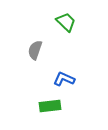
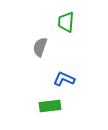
green trapezoid: rotated 130 degrees counterclockwise
gray semicircle: moved 5 px right, 3 px up
